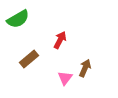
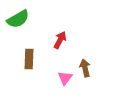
brown rectangle: rotated 48 degrees counterclockwise
brown arrow: rotated 36 degrees counterclockwise
